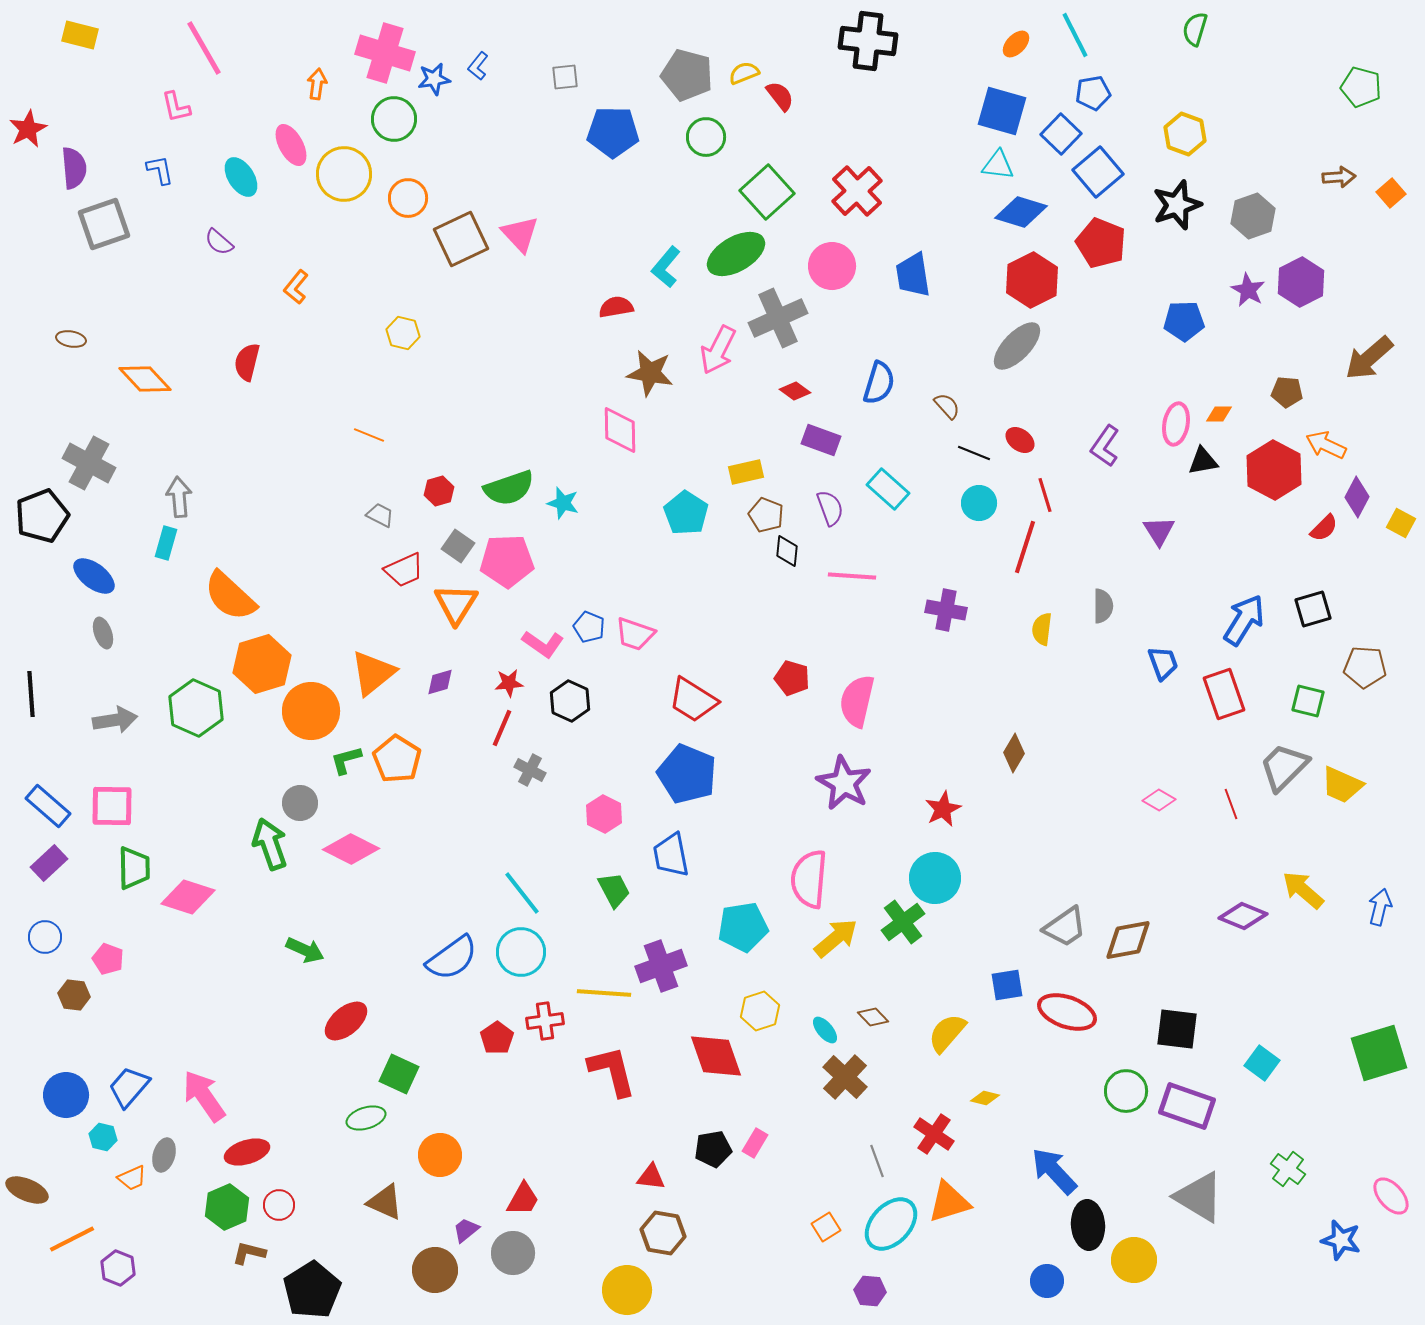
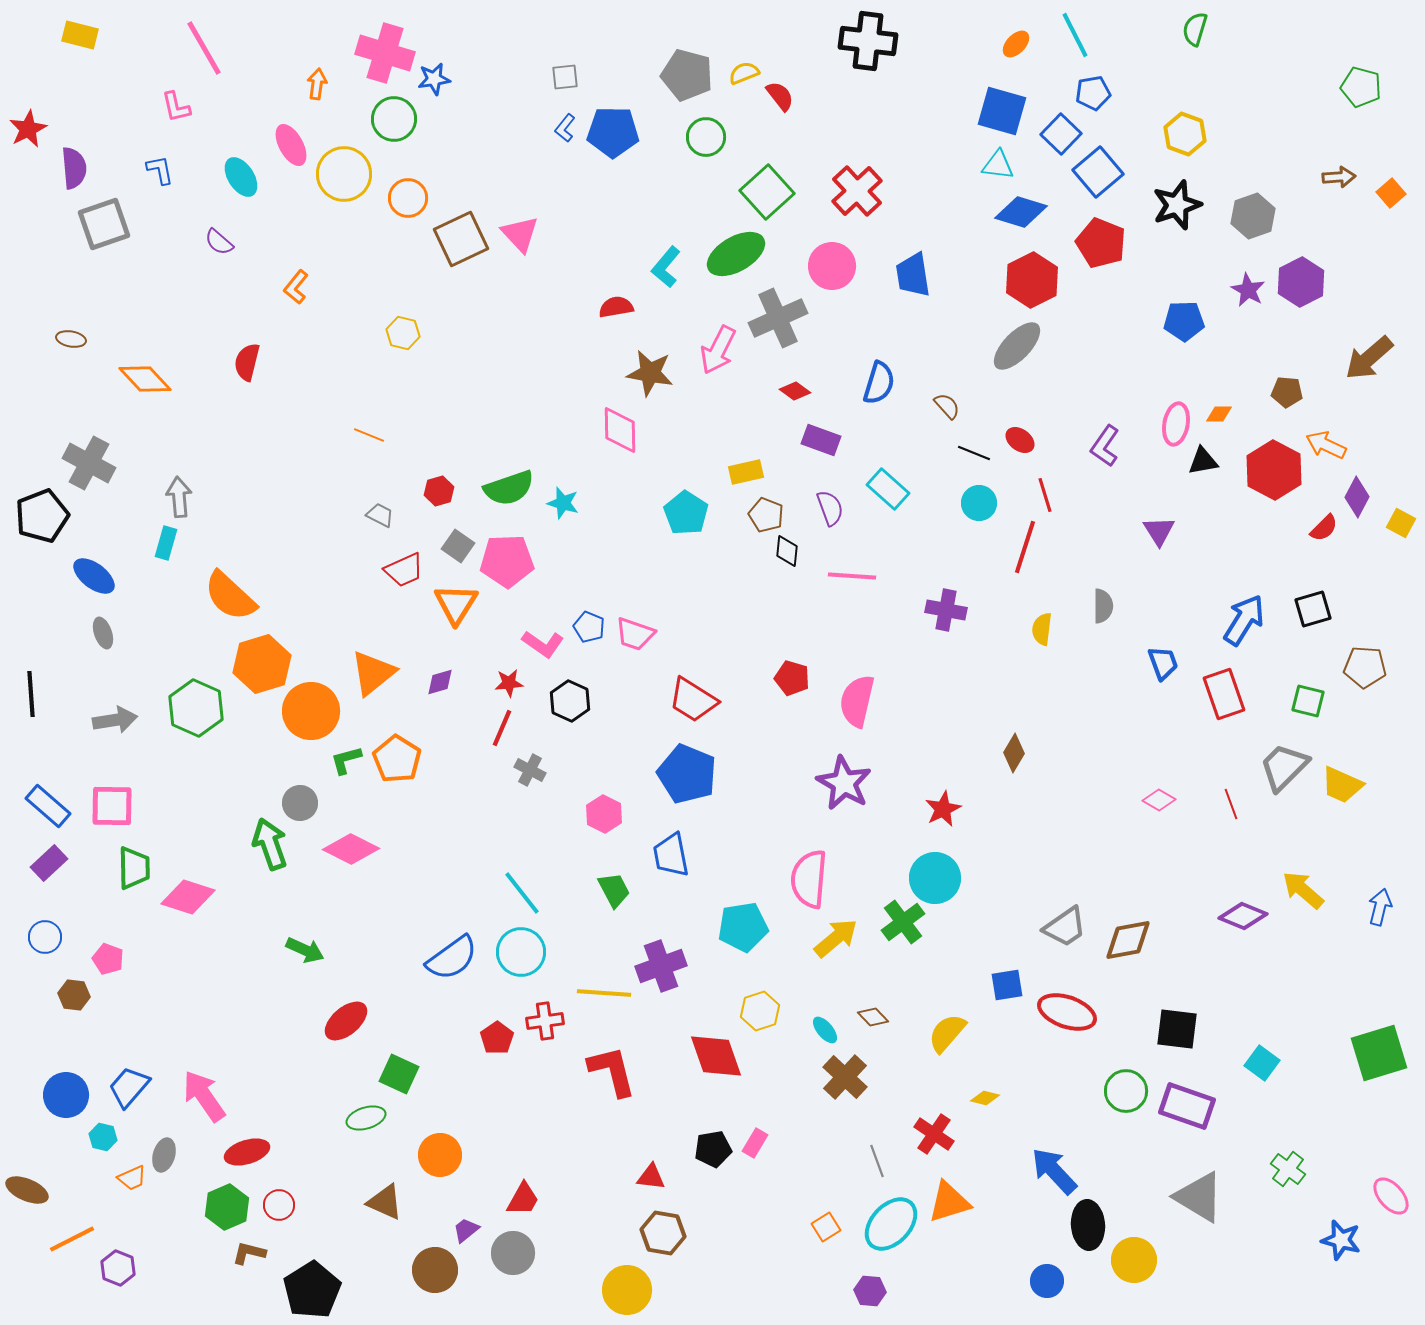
blue L-shape at (478, 66): moved 87 px right, 62 px down
